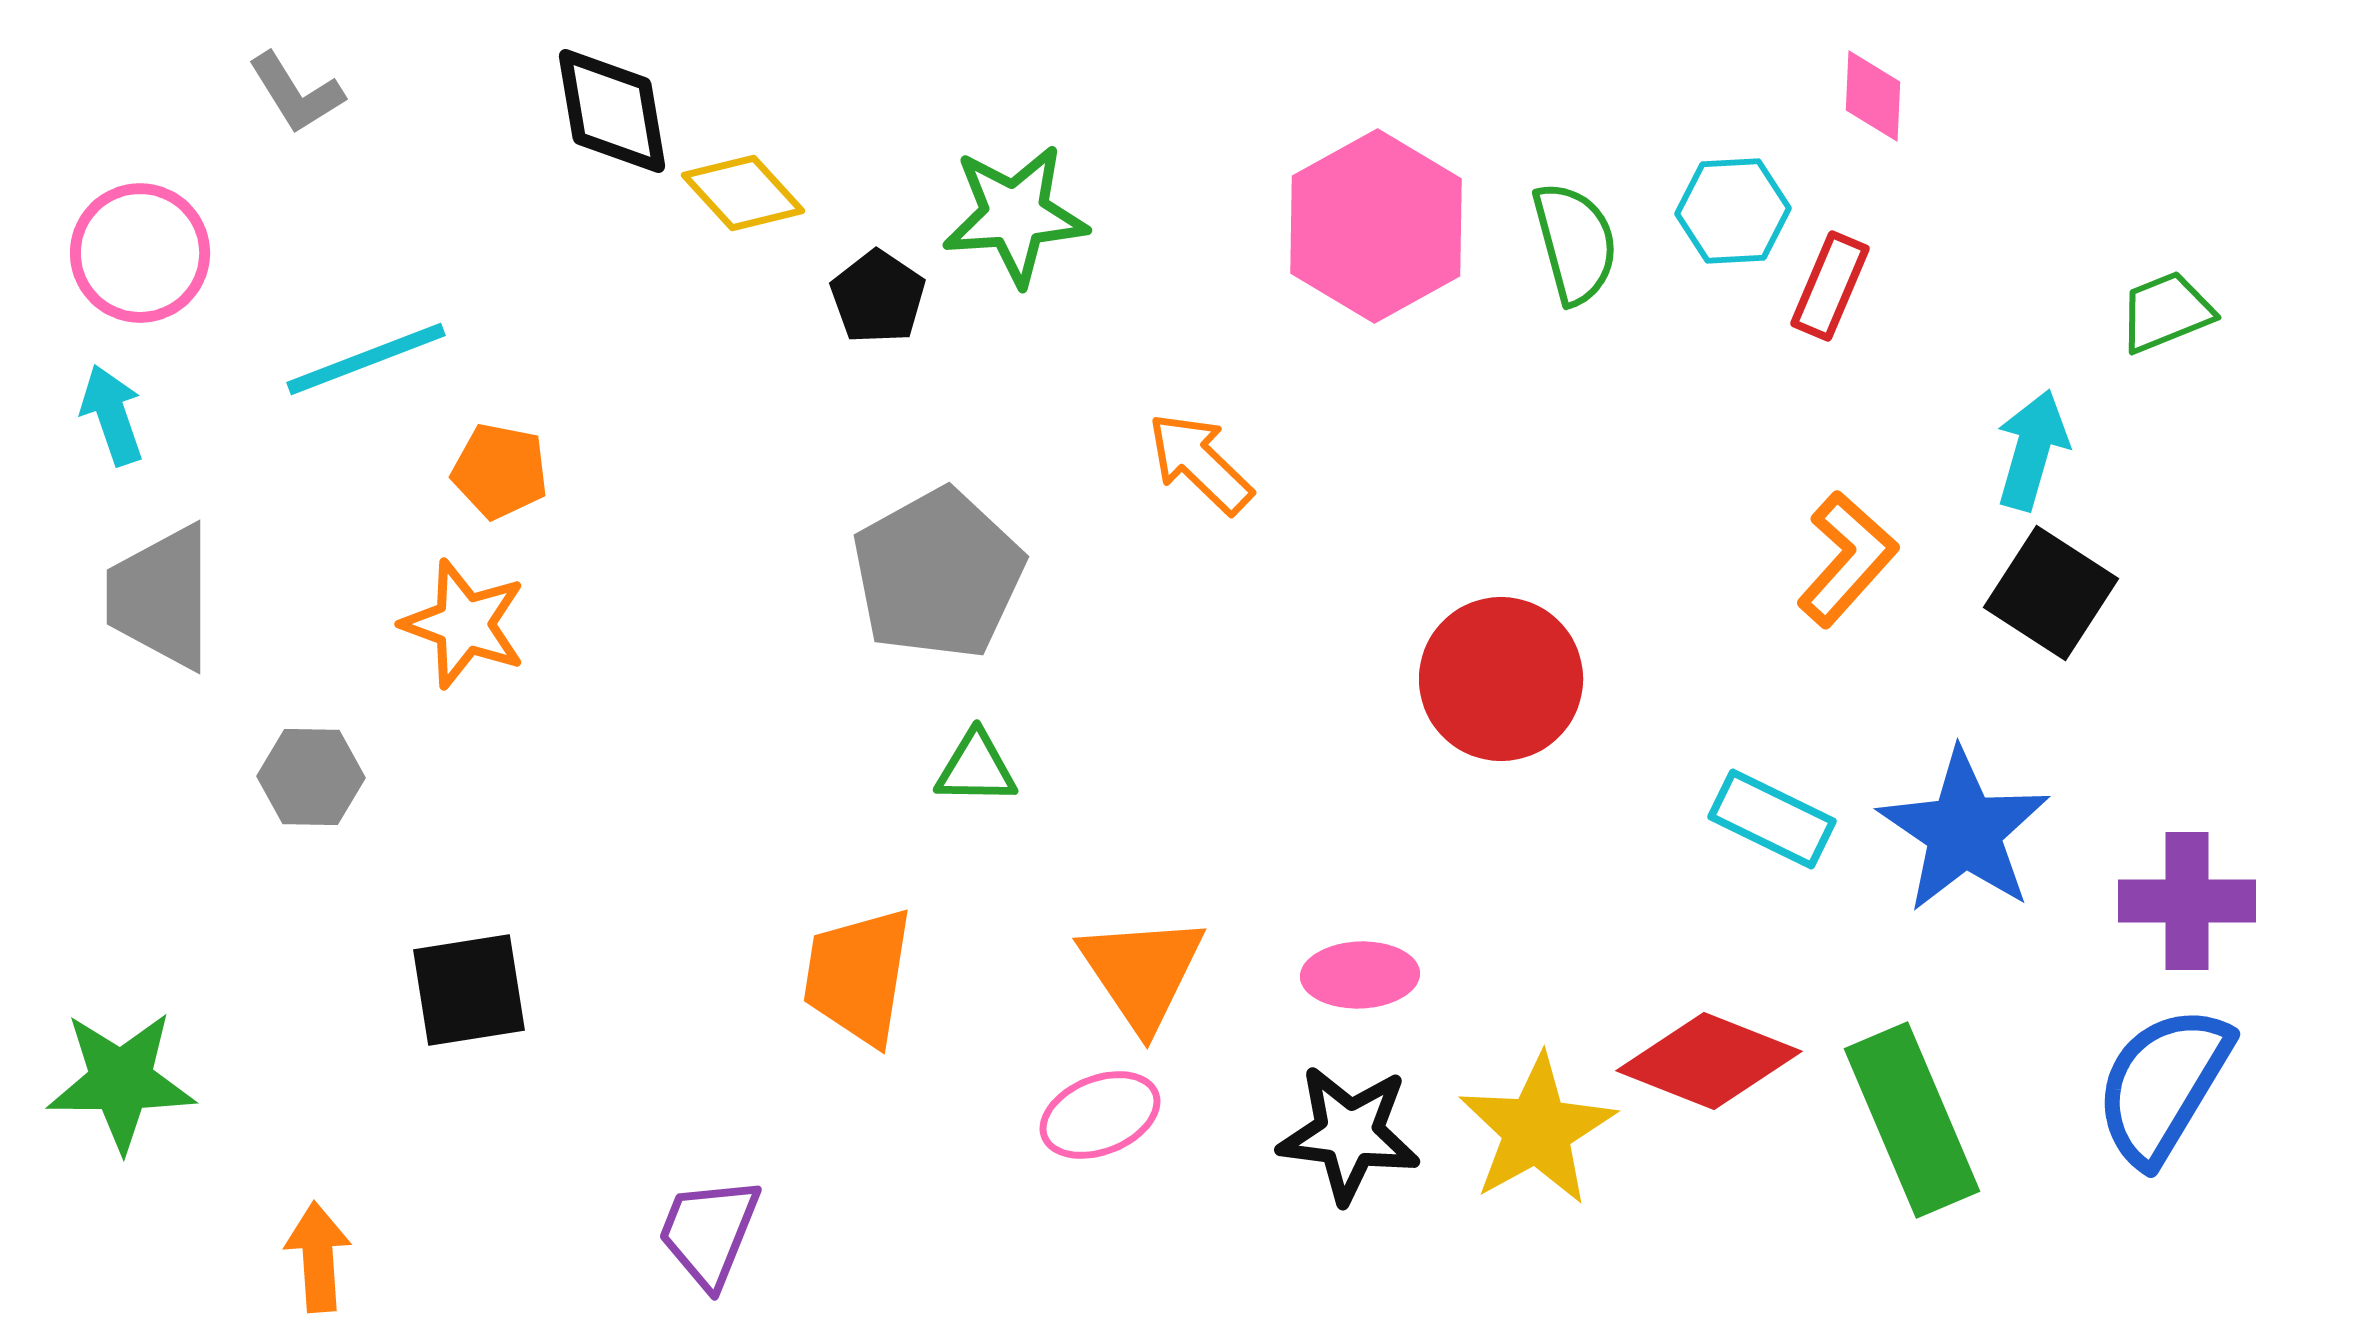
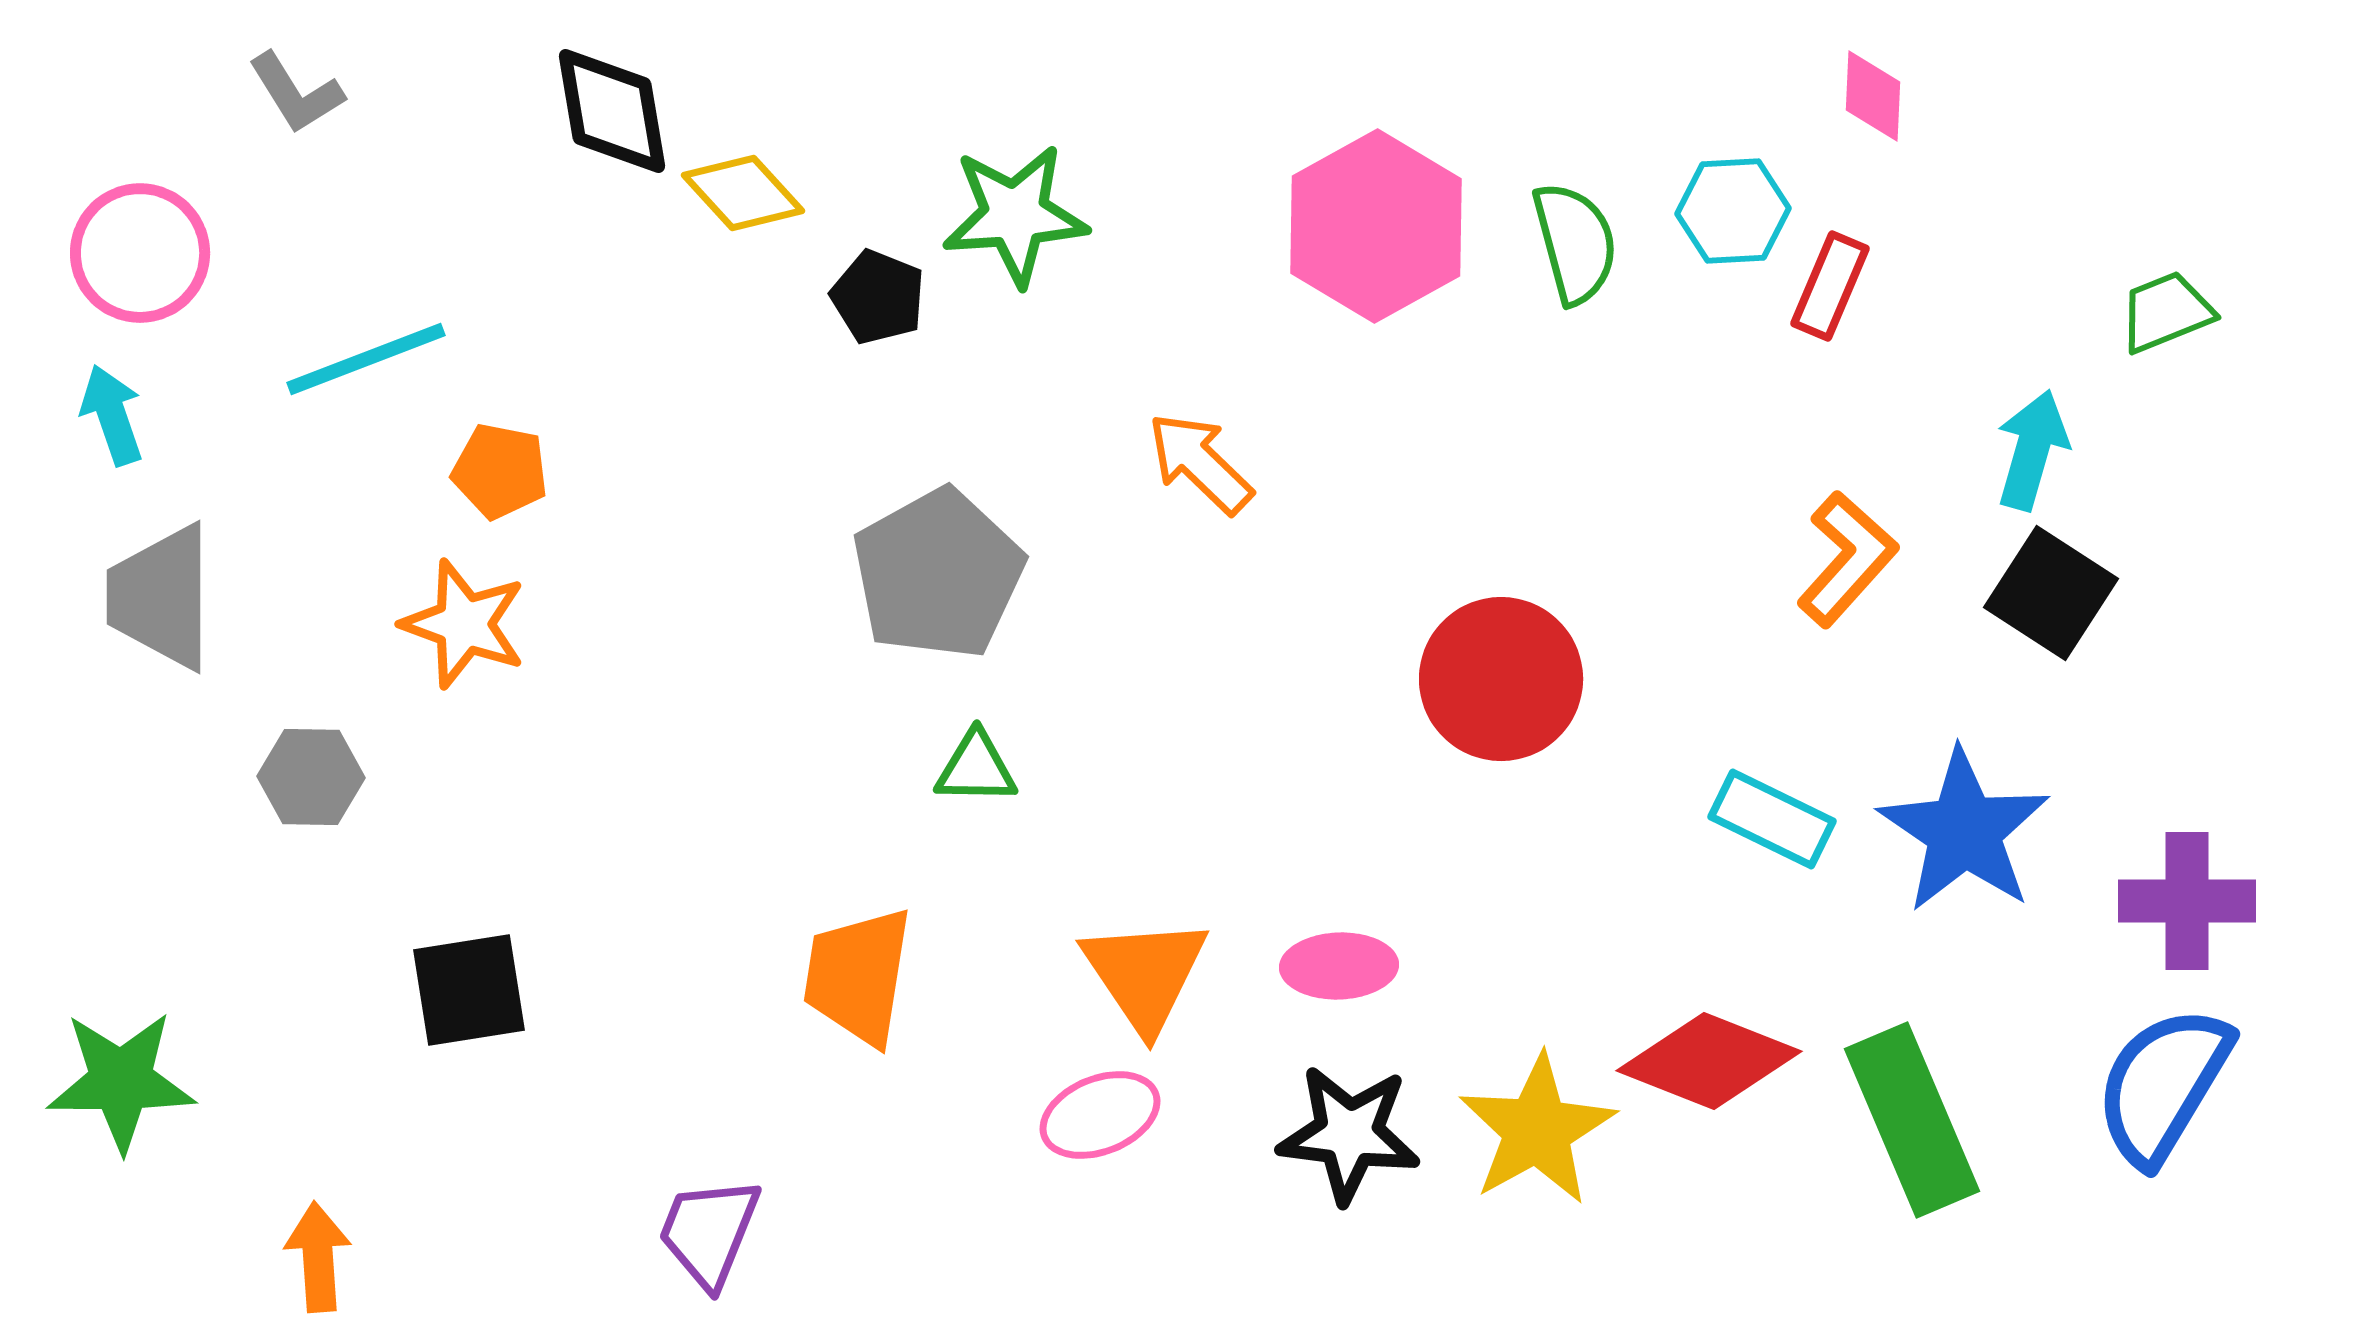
black pentagon at (878, 297): rotated 12 degrees counterclockwise
orange triangle at (1142, 972): moved 3 px right, 2 px down
pink ellipse at (1360, 975): moved 21 px left, 9 px up
